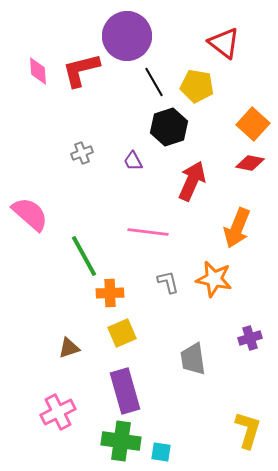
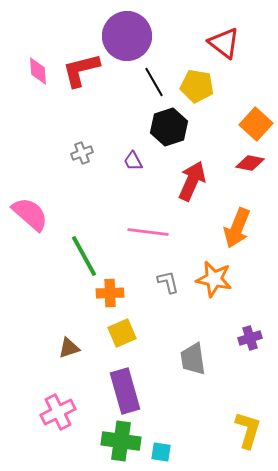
orange square: moved 3 px right
